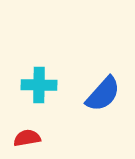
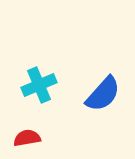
cyan cross: rotated 24 degrees counterclockwise
